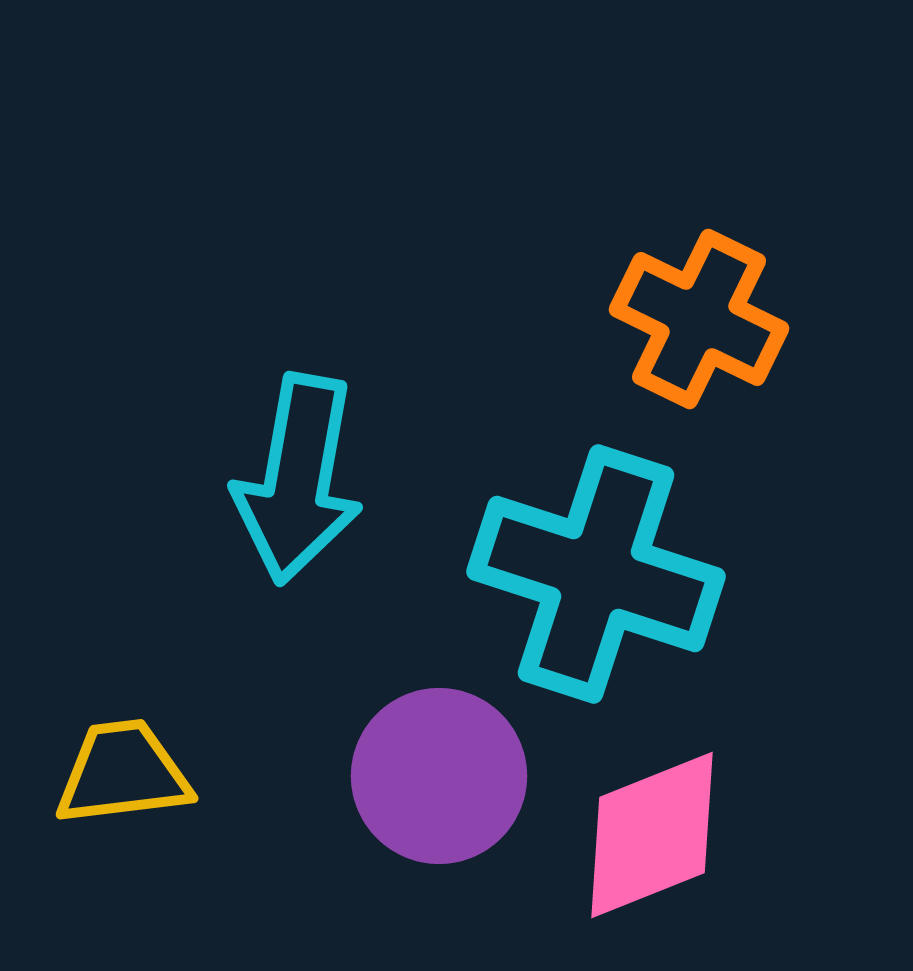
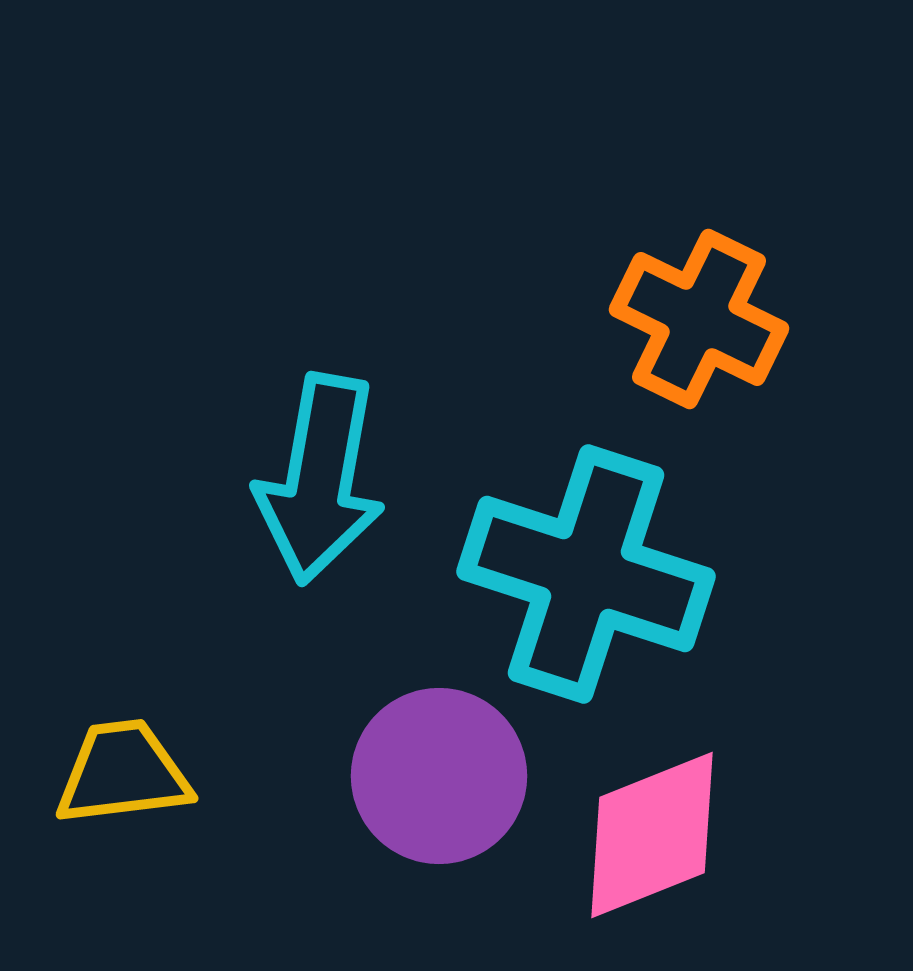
cyan arrow: moved 22 px right
cyan cross: moved 10 px left
